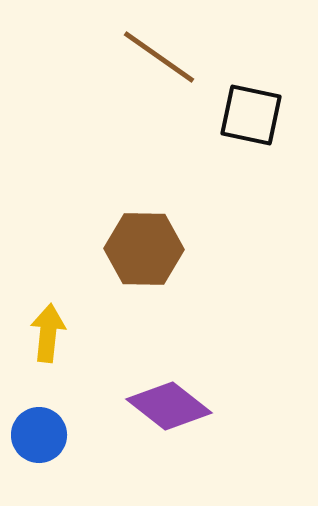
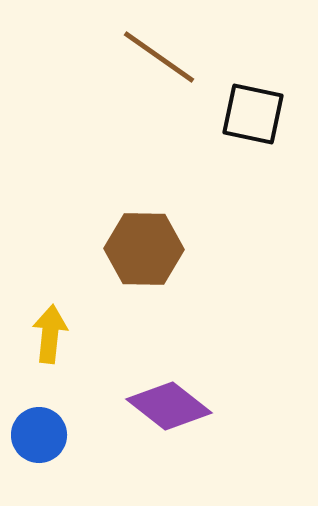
black square: moved 2 px right, 1 px up
yellow arrow: moved 2 px right, 1 px down
